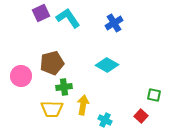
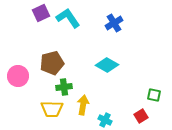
pink circle: moved 3 px left
red square: rotated 16 degrees clockwise
